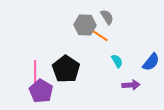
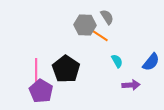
pink line: moved 1 px right, 2 px up
